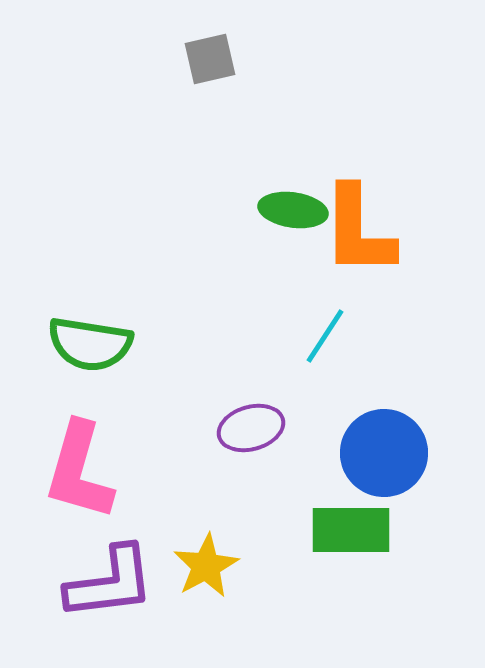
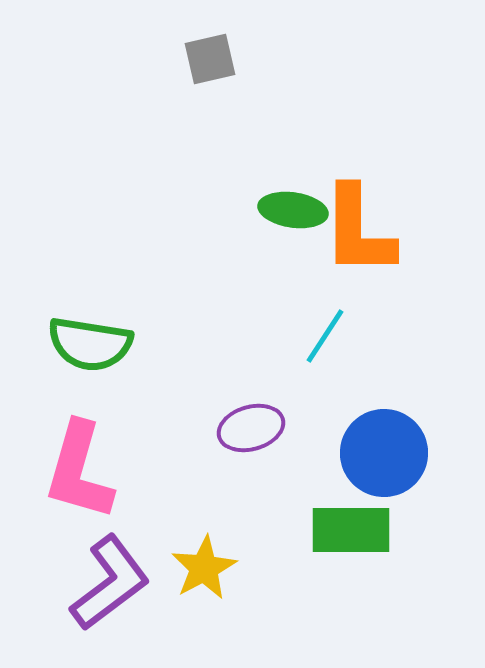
yellow star: moved 2 px left, 2 px down
purple L-shape: rotated 30 degrees counterclockwise
